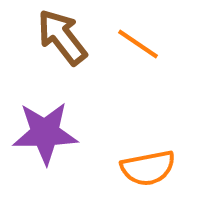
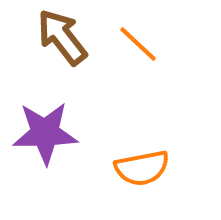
orange line: rotated 9 degrees clockwise
orange semicircle: moved 6 px left
